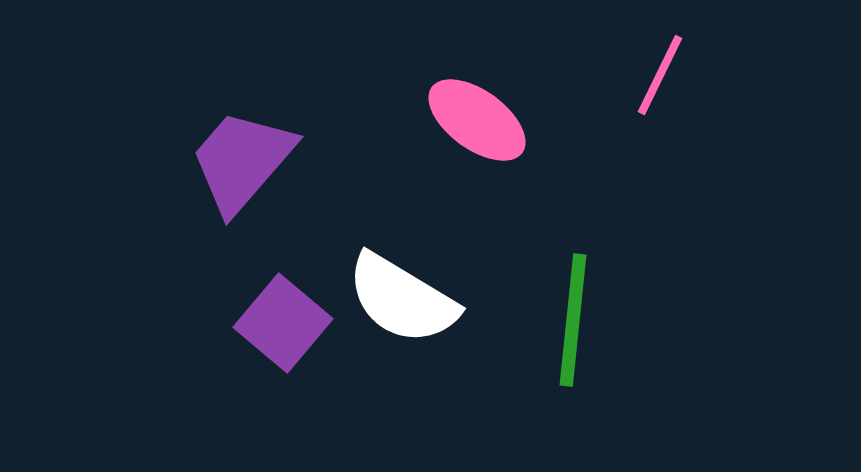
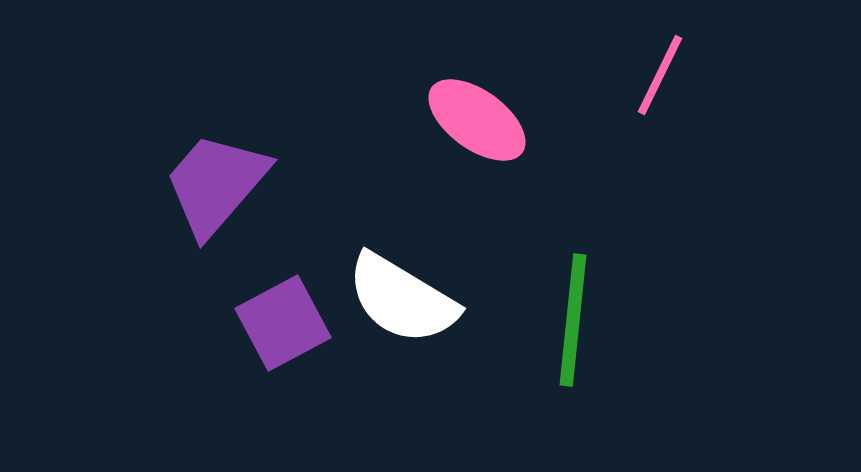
purple trapezoid: moved 26 px left, 23 px down
purple square: rotated 22 degrees clockwise
